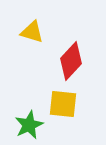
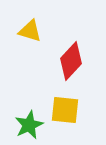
yellow triangle: moved 2 px left, 1 px up
yellow square: moved 2 px right, 6 px down
